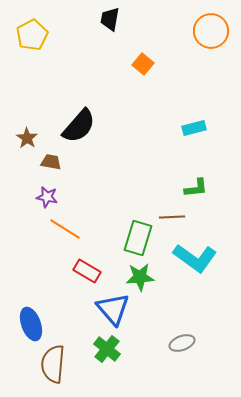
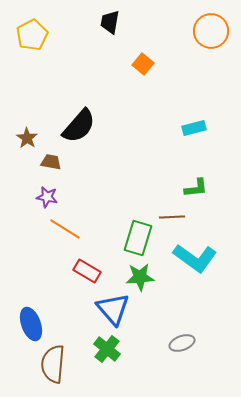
black trapezoid: moved 3 px down
